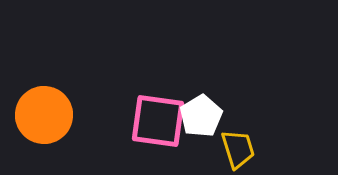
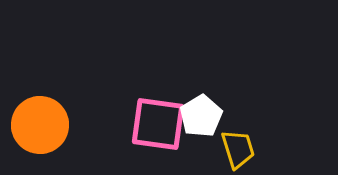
orange circle: moved 4 px left, 10 px down
pink square: moved 3 px down
